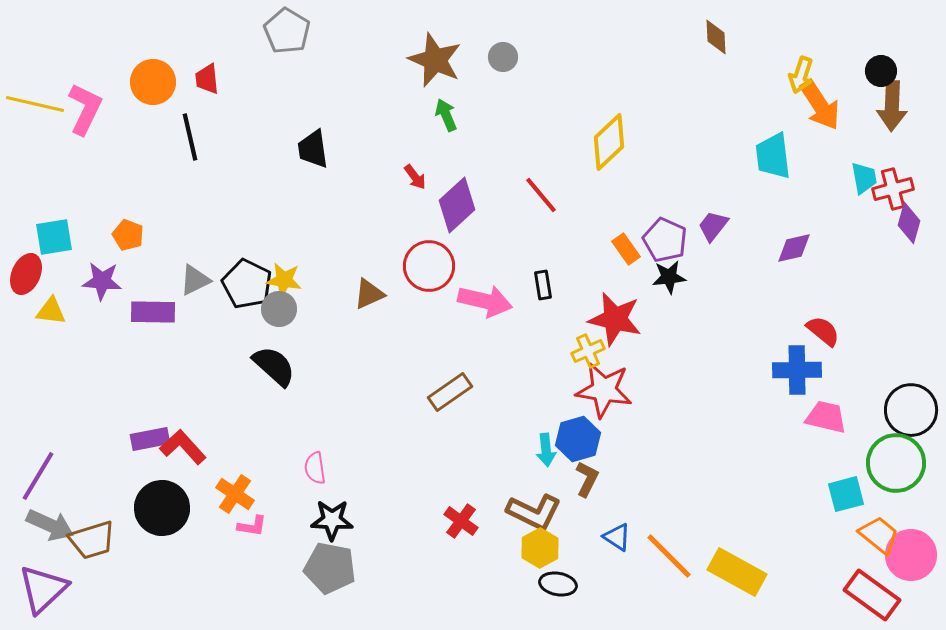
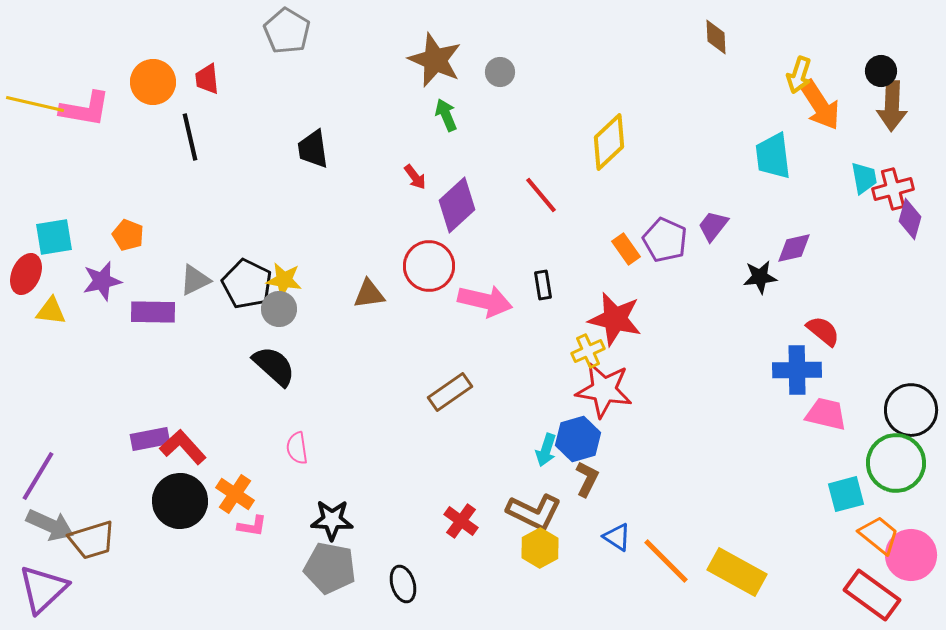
gray circle at (503, 57): moved 3 px left, 15 px down
yellow arrow at (801, 75): moved 2 px left
pink L-shape at (85, 109): rotated 74 degrees clockwise
purple diamond at (909, 223): moved 1 px right, 4 px up
black star at (669, 277): moved 91 px right
purple star at (102, 281): rotated 18 degrees counterclockwise
brown triangle at (369, 294): rotated 16 degrees clockwise
pink trapezoid at (826, 417): moved 3 px up
cyan arrow at (546, 450): rotated 24 degrees clockwise
pink semicircle at (315, 468): moved 18 px left, 20 px up
black circle at (162, 508): moved 18 px right, 7 px up
orange line at (669, 556): moved 3 px left, 5 px down
black ellipse at (558, 584): moved 155 px left; rotated 63 degrees clockwise
